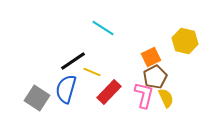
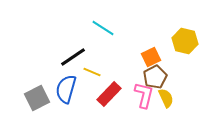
black line: moved 4 px up
red rectangle: moved 2 px down
gray square: rotated 30 degrees clockwise
